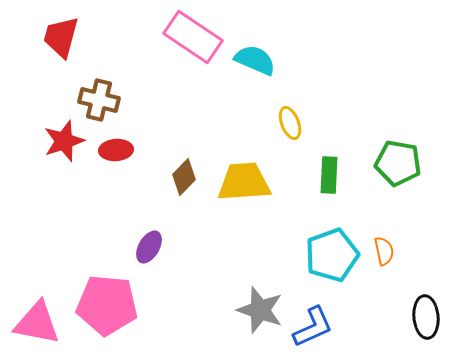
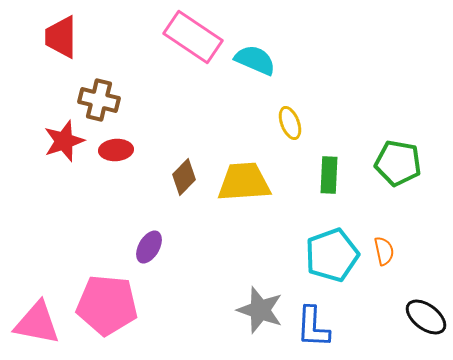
red trapezoid: rotated 15 degrees counterclockwise
black ellipse: rotated 48 degrees counterclockwise
blue L-shape: rotated 117 degrees clockwise
